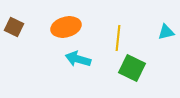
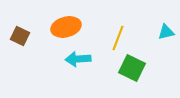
brown square: moved 6 px right, 9 px down
yellow line: rotated 15 degrees clockwise
cyan arrow: rotated 20 degrees counterclockwise
